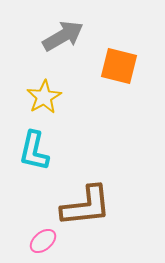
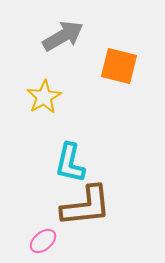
cyan L-shape: moved 36 px right, 12 px down
